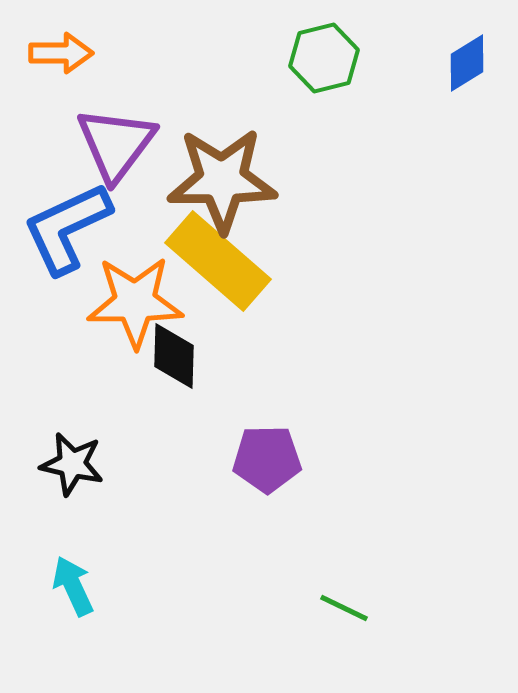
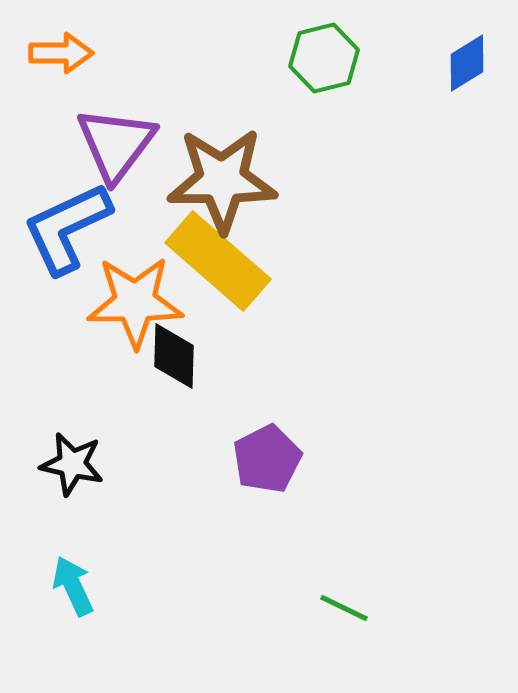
purple pentagon: rotated 26 degrees counterclockwise
